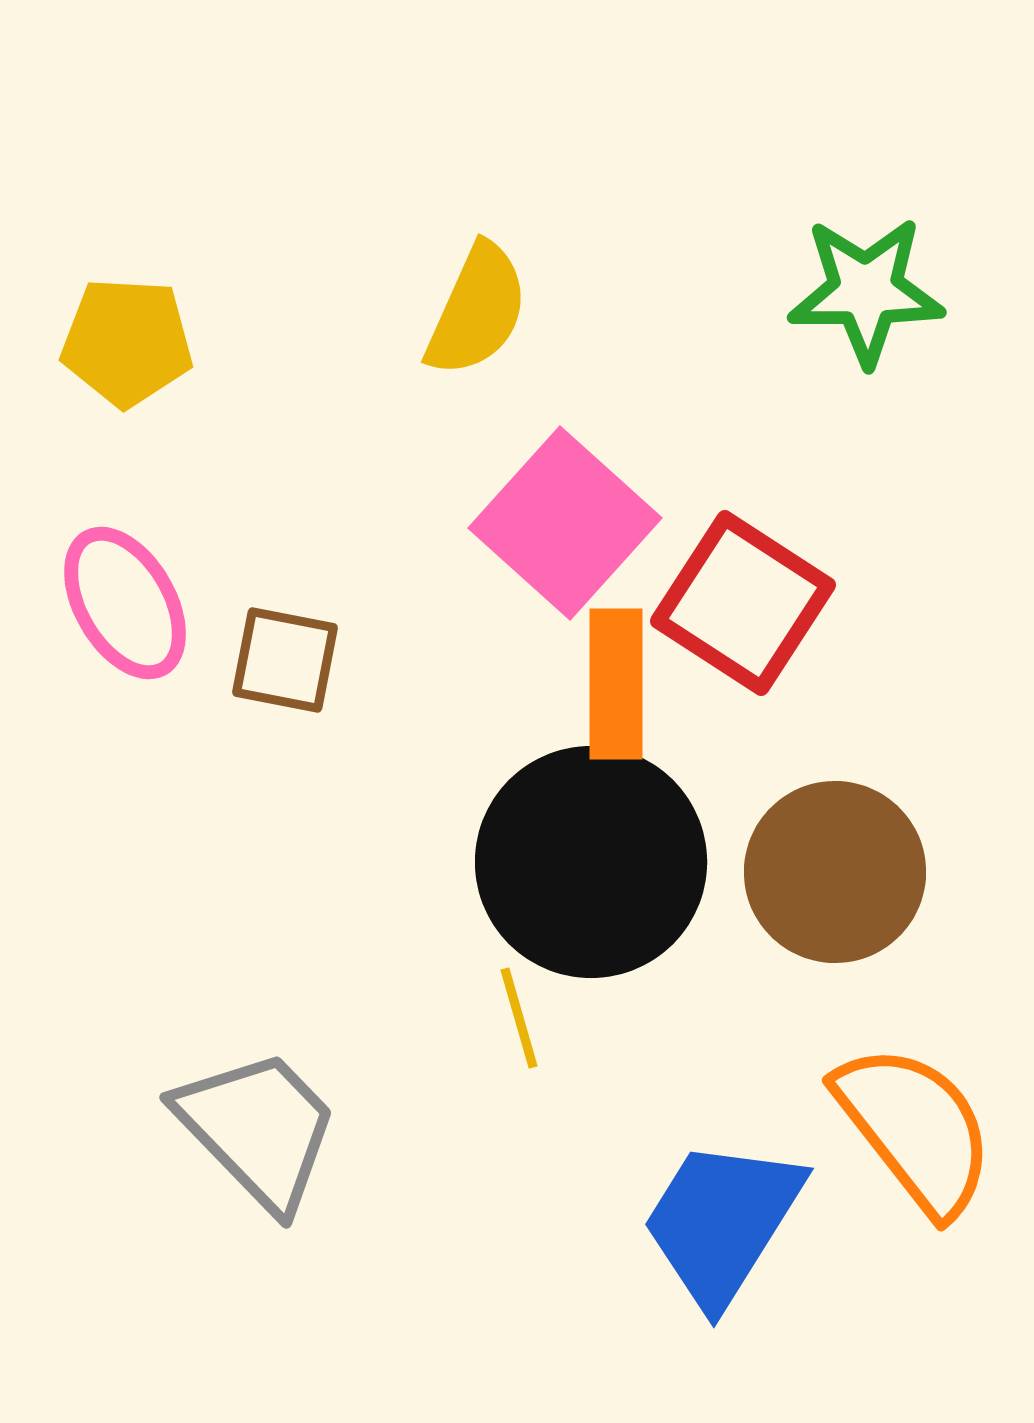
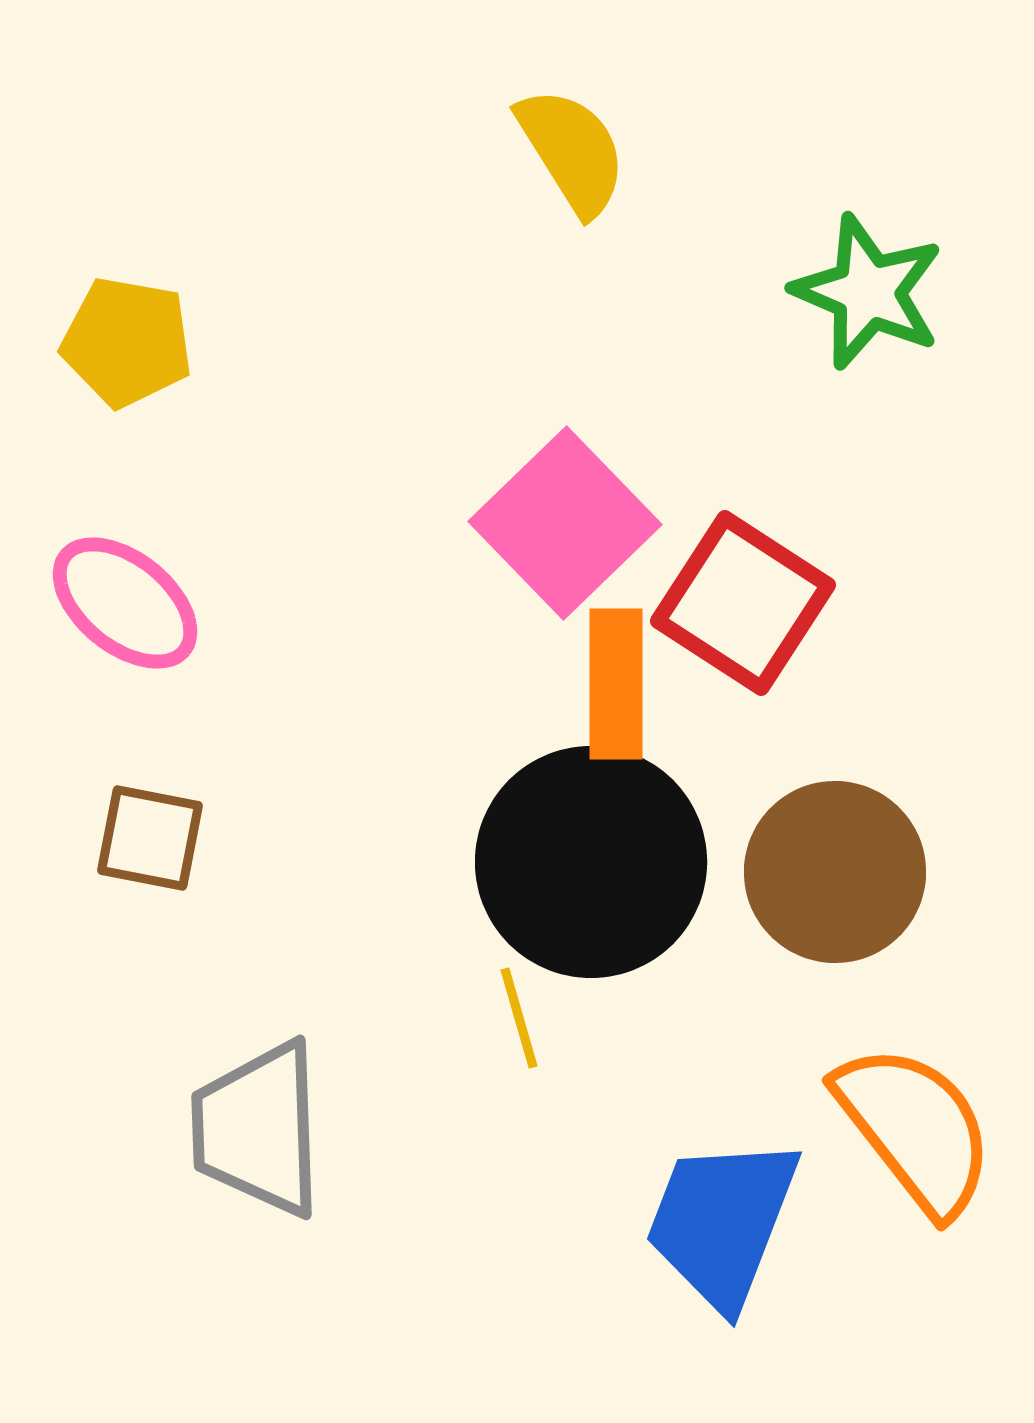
green star: moved 2 px right, 1 px down; rotated 23 degrees clockwise
yellow semicircle: moved 95 px right, 159 px up; rotated 56 degrees counterclockwise
yellow pentagon: rotated 7 degrees clockwise
pink square: rotated 4 degrees clockwise
pink ellipse: rotated 21 degrees counterclockwise
brown square: moved 135 px left, 178 px down
gray trapezoid: rotated 138 degrees counterclockwise
blue trapezoid: rotated 11 degrees counterclockwise
